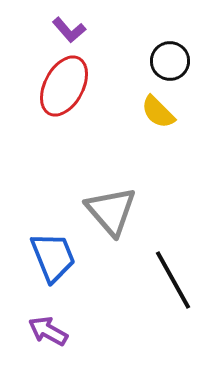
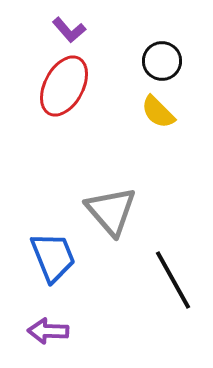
black circle: moved 8 px left
purple arrow: rotated 27 degrees counterclockwise
